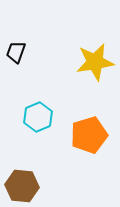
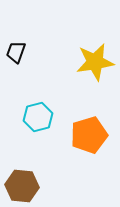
cyan hexagon: rotated 8 degrees clockwise
